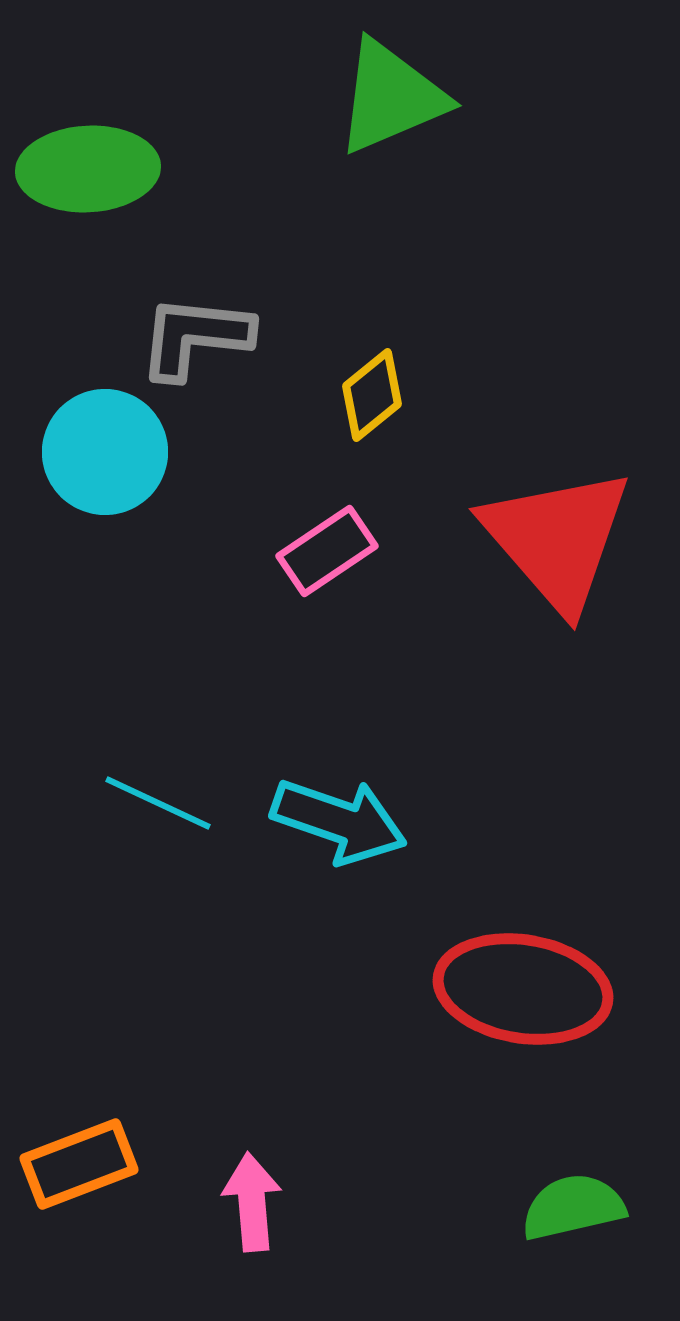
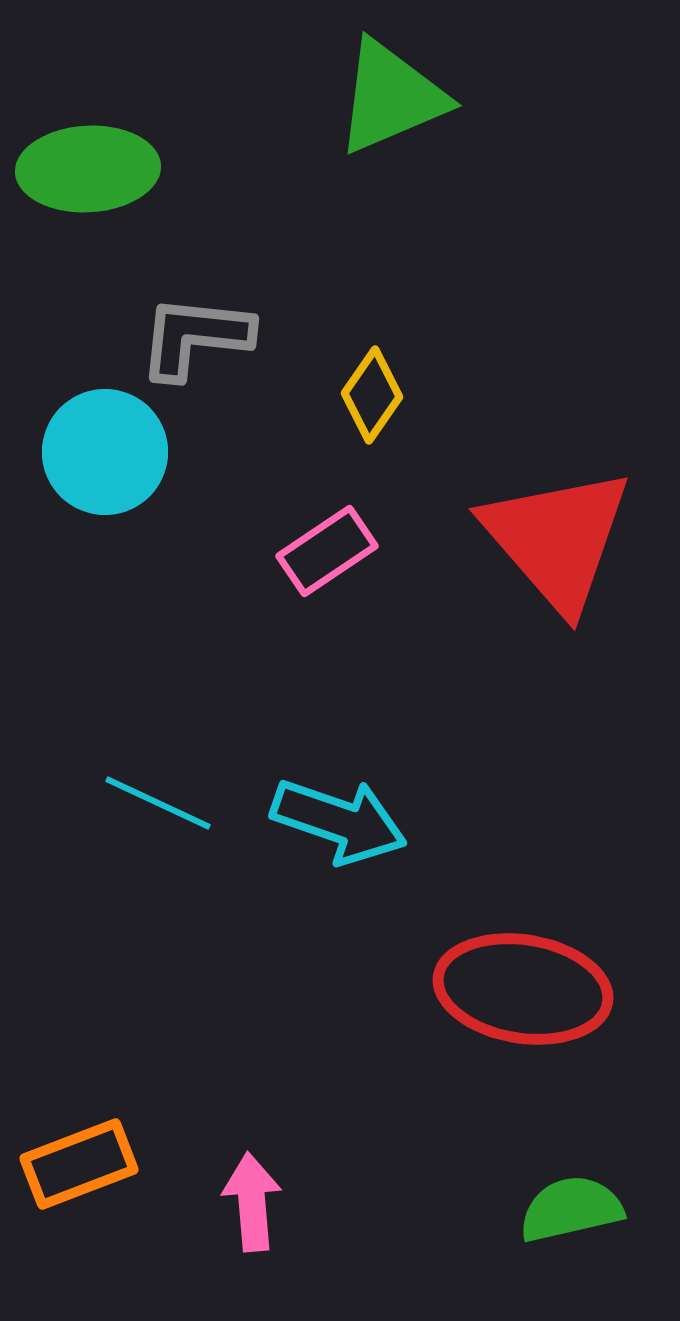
yellow diamond: rotated 16 degrees counterclockwise
green semicircle: moved 2 px left, 2 px down
